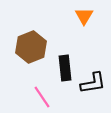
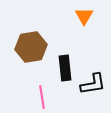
brown hexagon: rotated 12 degrees clockwise
black L-shape: moved 1 px down
pink line: rotated 25 degrees clockwise
